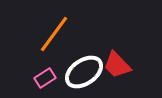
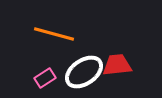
orange line: rotated 69 degrees clockwise
red trapezoid: rotated 128 degrees clockwise
